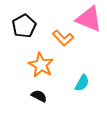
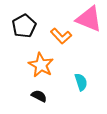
orange L-shape: moved 2 px left, 2 px up
cyan semicircle: moved 1 px left, 1 px up; rotated 48 degrees counterclockwise
